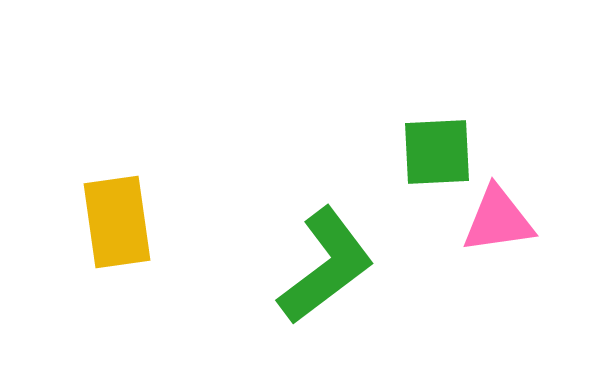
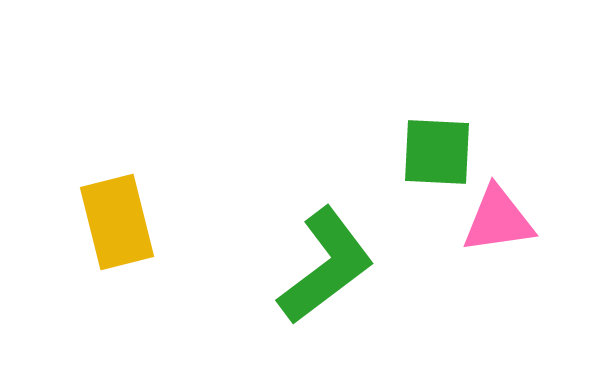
green square: rotated 6 degrees clockwise
yellow rectangle: rotated 6 degrees counterclockwise
